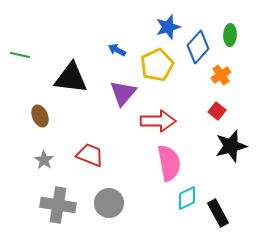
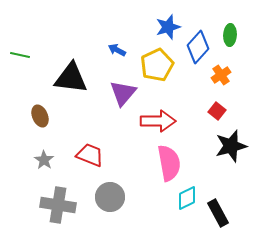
gray circle: moved 1 px right, 6 px up
